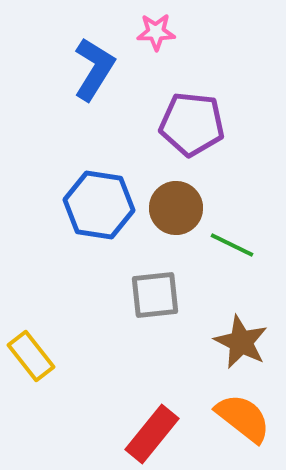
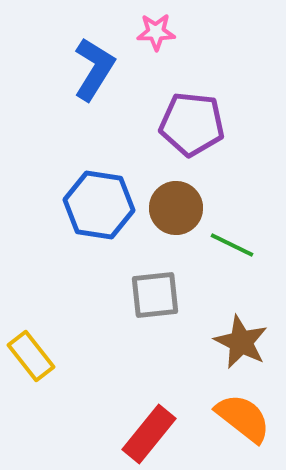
red rectangle: moved 3 px left
